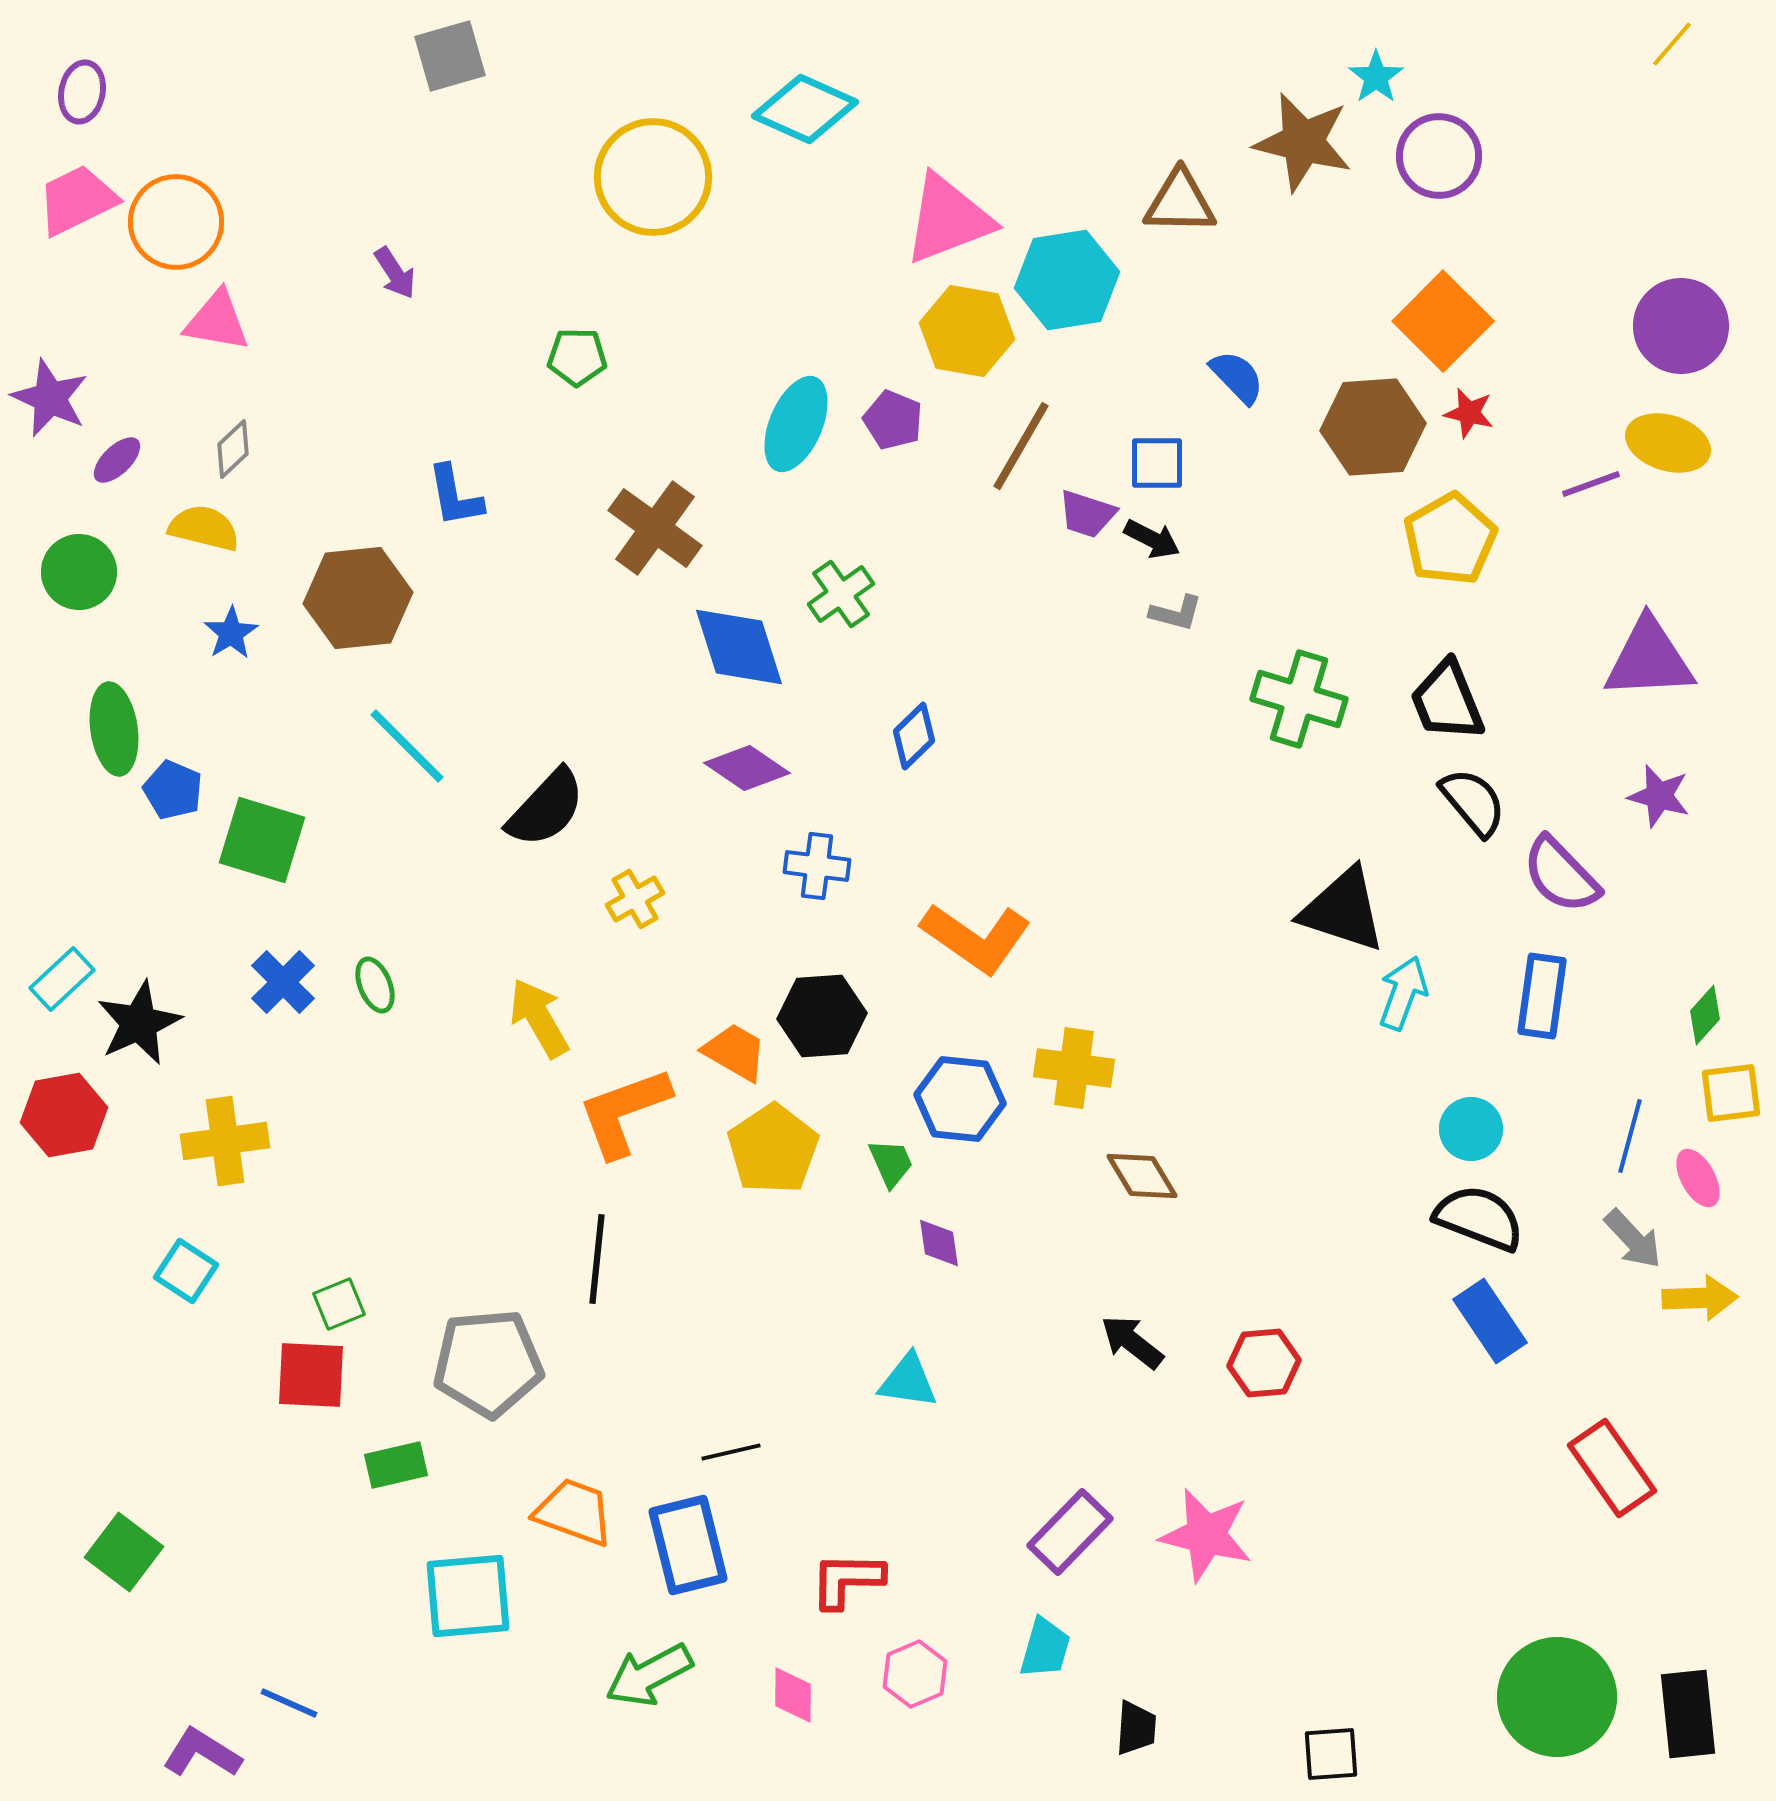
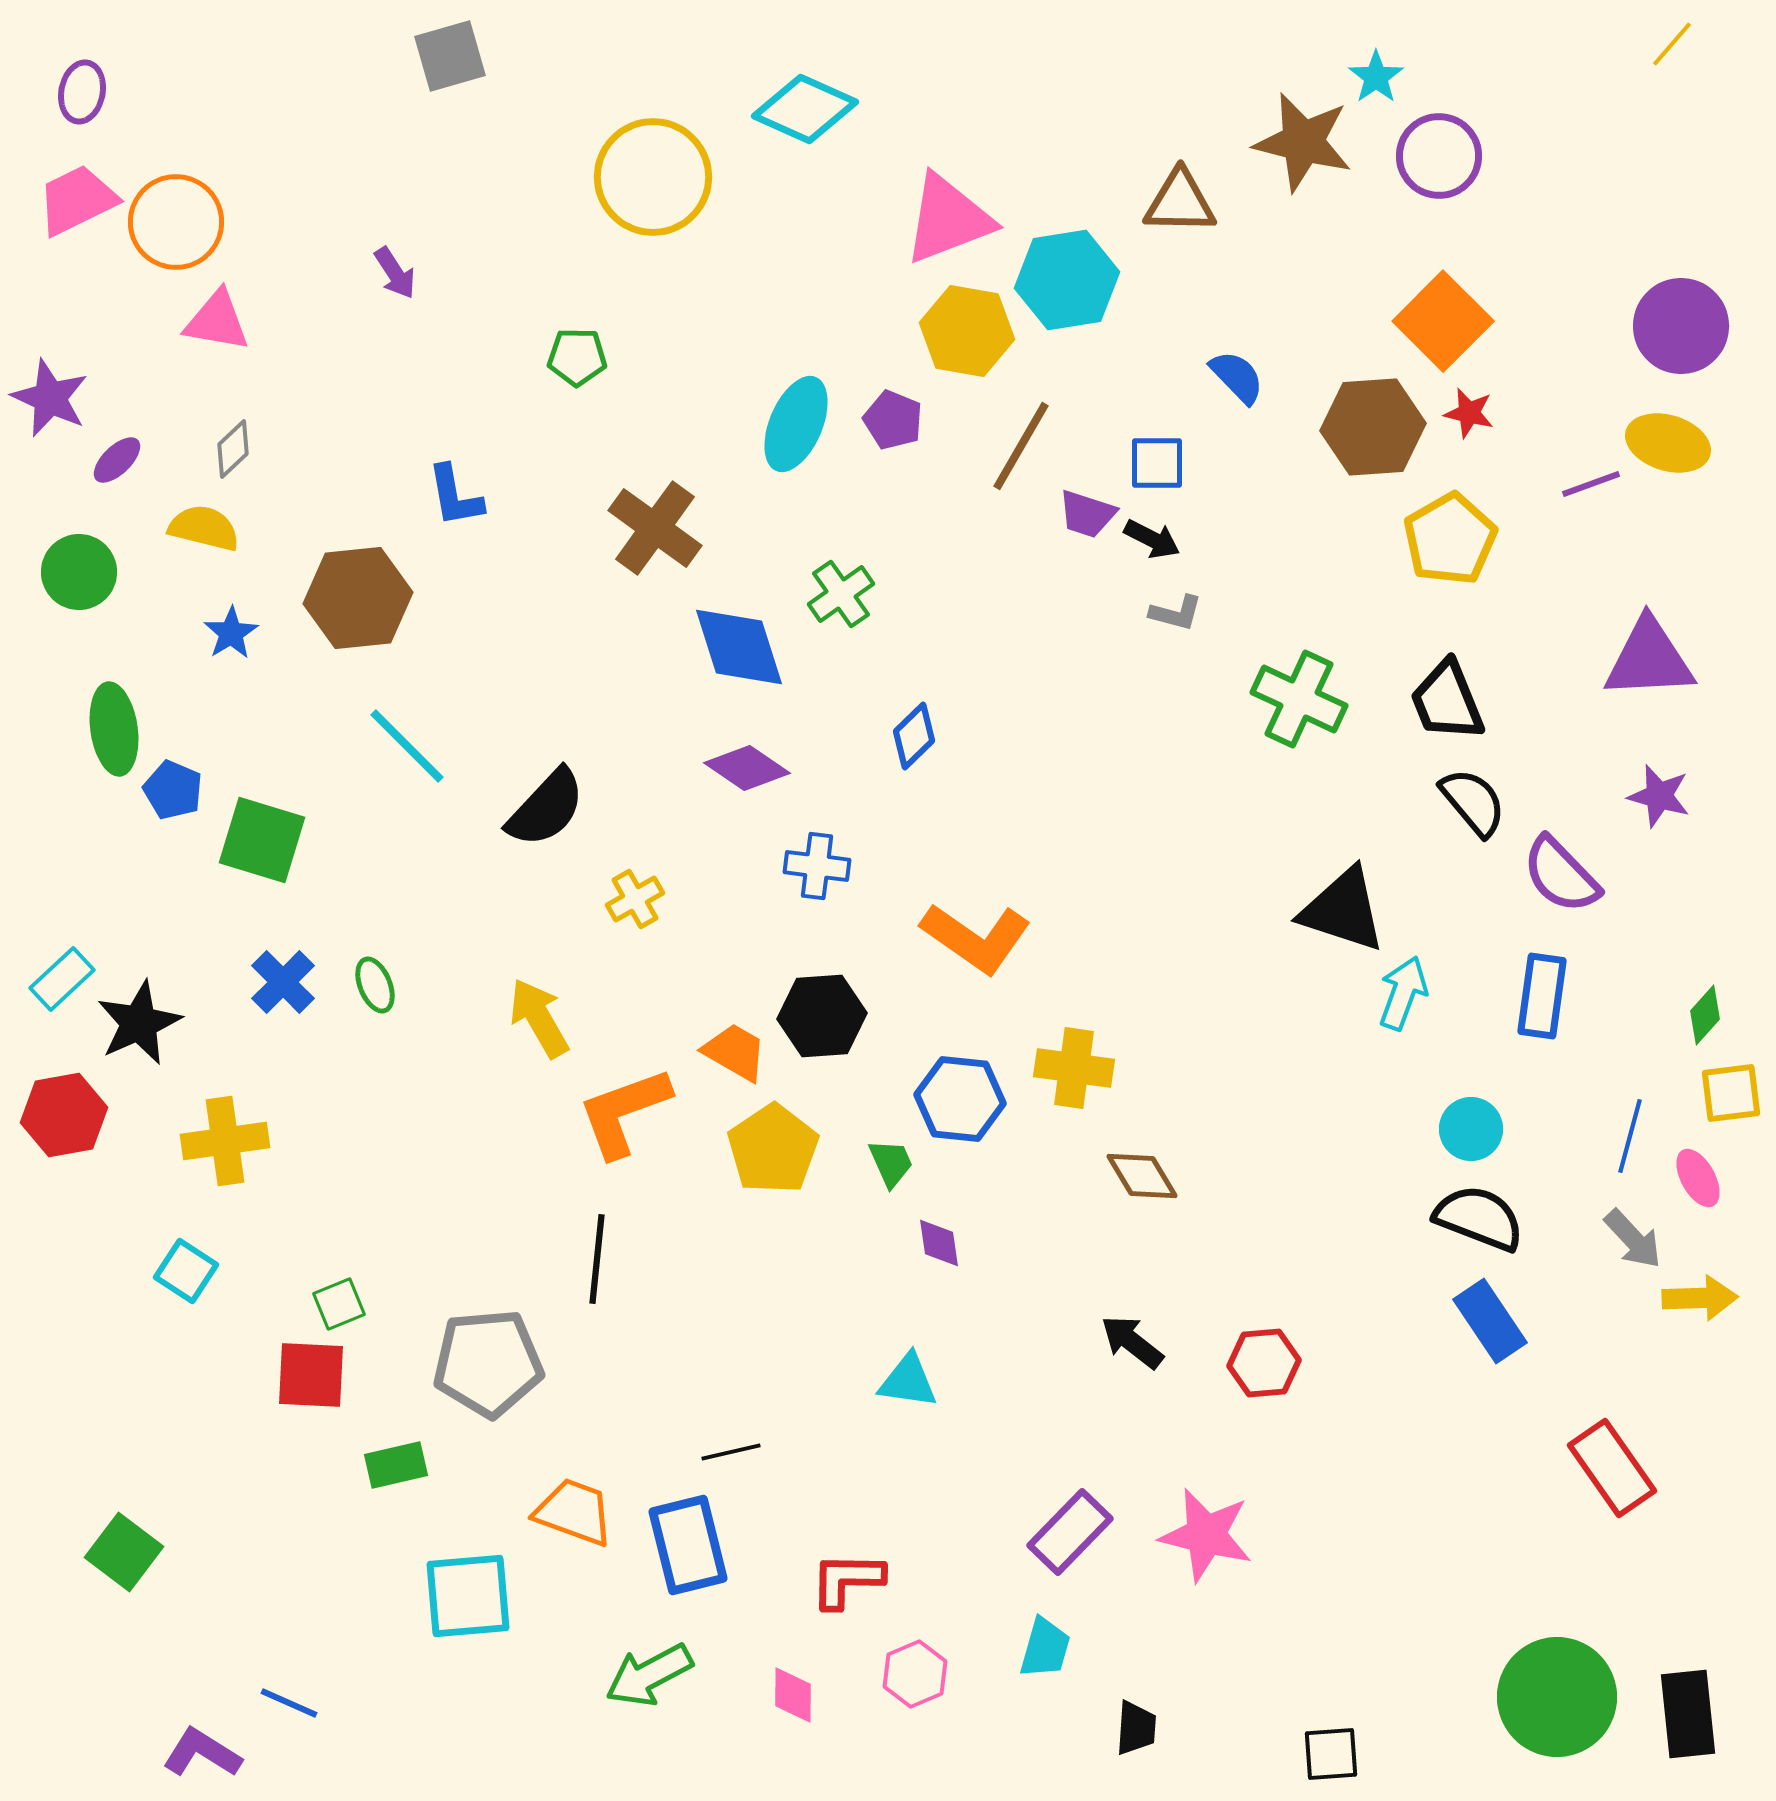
green cross at (1299, 699): rotated 8 degrees clockwise
